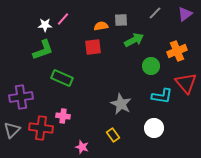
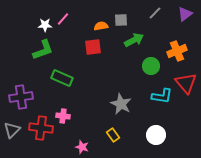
white circle: moved 2 px right, 7 px down
